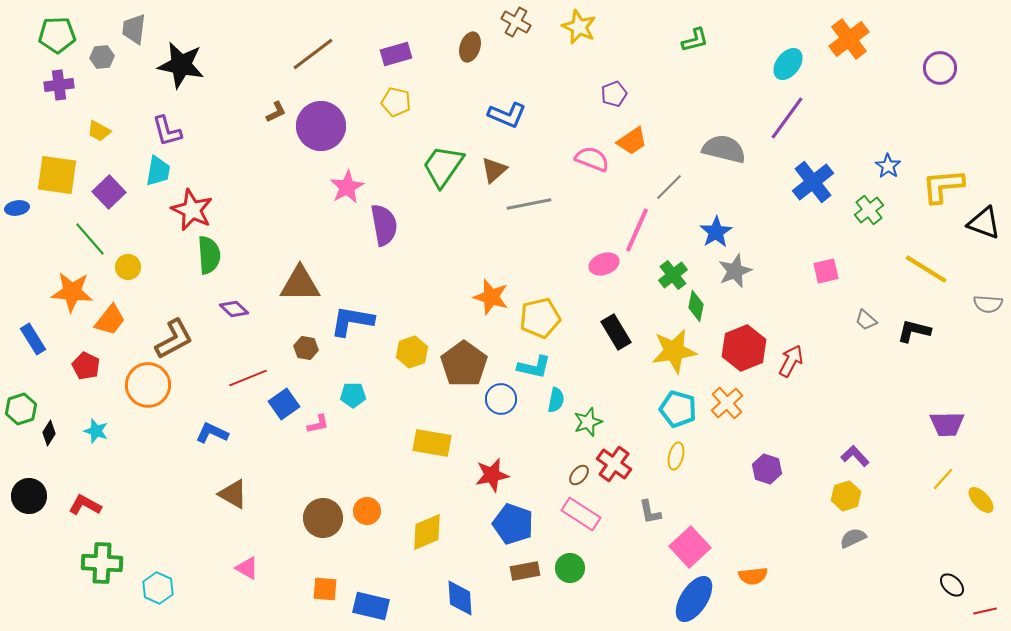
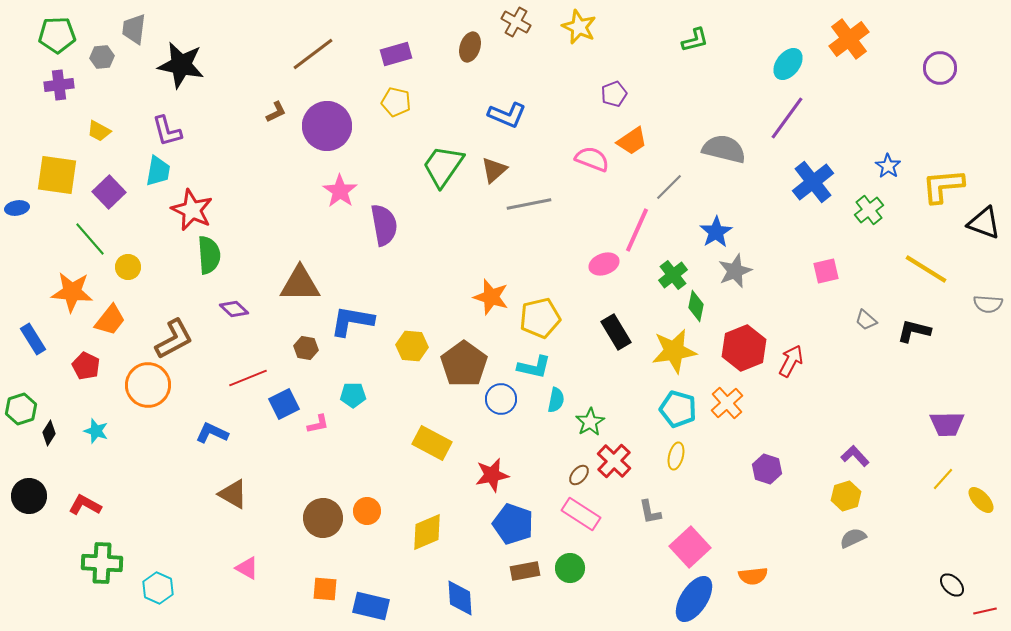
purple circle at (321, 126): moved 6 px right
pink star at (347, 187): moved 7 px left, 4 px down; rotated 8 degrees counterclockwise
yellow hexagon at (412, 352): moved 6 px up; rotated 24 degrees clockwise
blue square at (284, 404): rotated 8 degrees clockwise
green star at (588, 422): moved 2 px right; rotated 12 degrees counterclockwise
yellow rectangle at (432, 443): rotated 18 degrees clockwise
red cross at (614, 464): moved 3 px up; rotated 8 degrees clockwise
